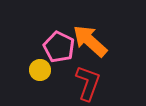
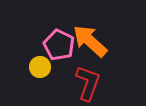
pink pentagon: moved 2 px up
yellow circle: moved 3 px up
